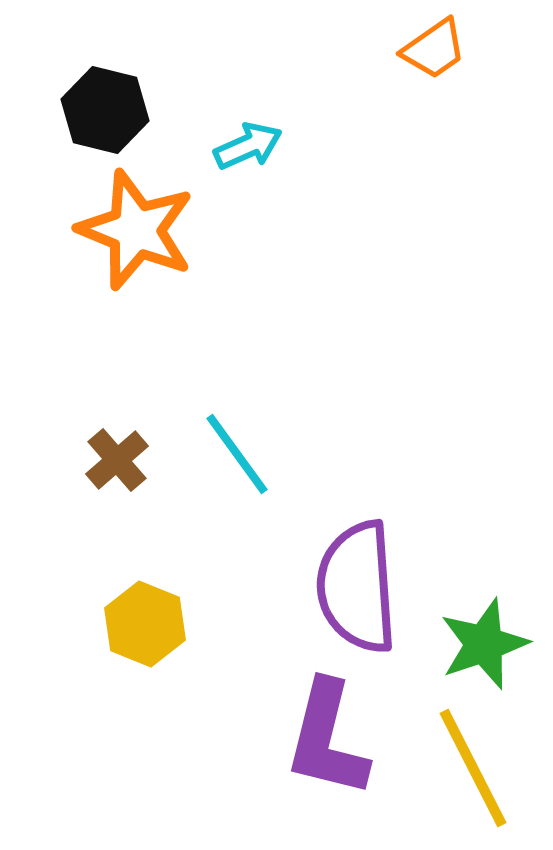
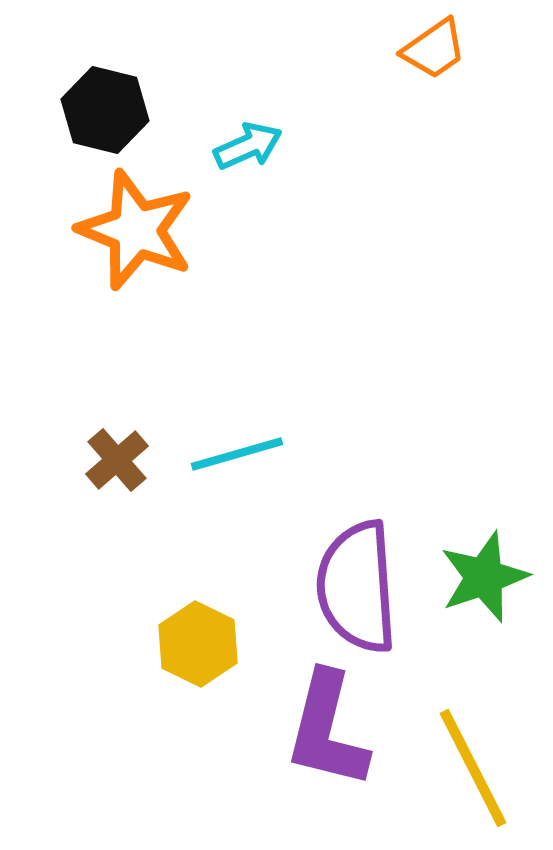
cyan line: rotated 70 degrees counterclockwise
yellow hexagon: moved 53 px right, 20 px down; rotated 4 degrees clockwise
green star: moved 67 px up
purple L-shape: moved 9 px up
